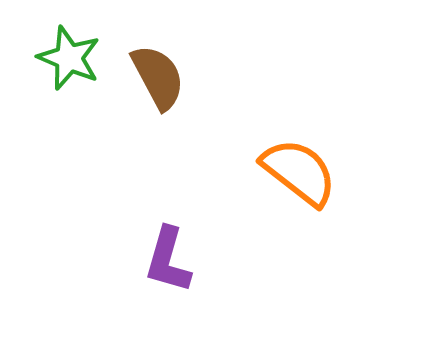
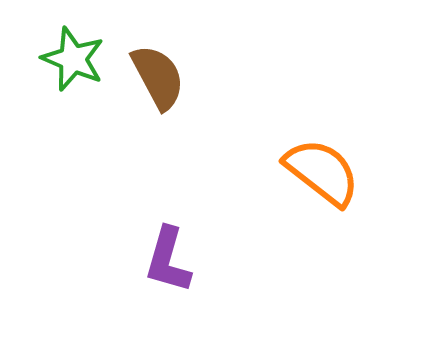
green star: moved 4 px right, 1 px down
orange semicircle: moved 23 px right
